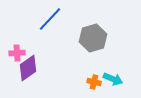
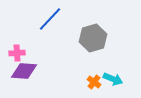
purple diamond: moved 4 px left, 3 px down; rotated 40 degrees clockwise
orange cross: rotated 24 degrees clockwise
